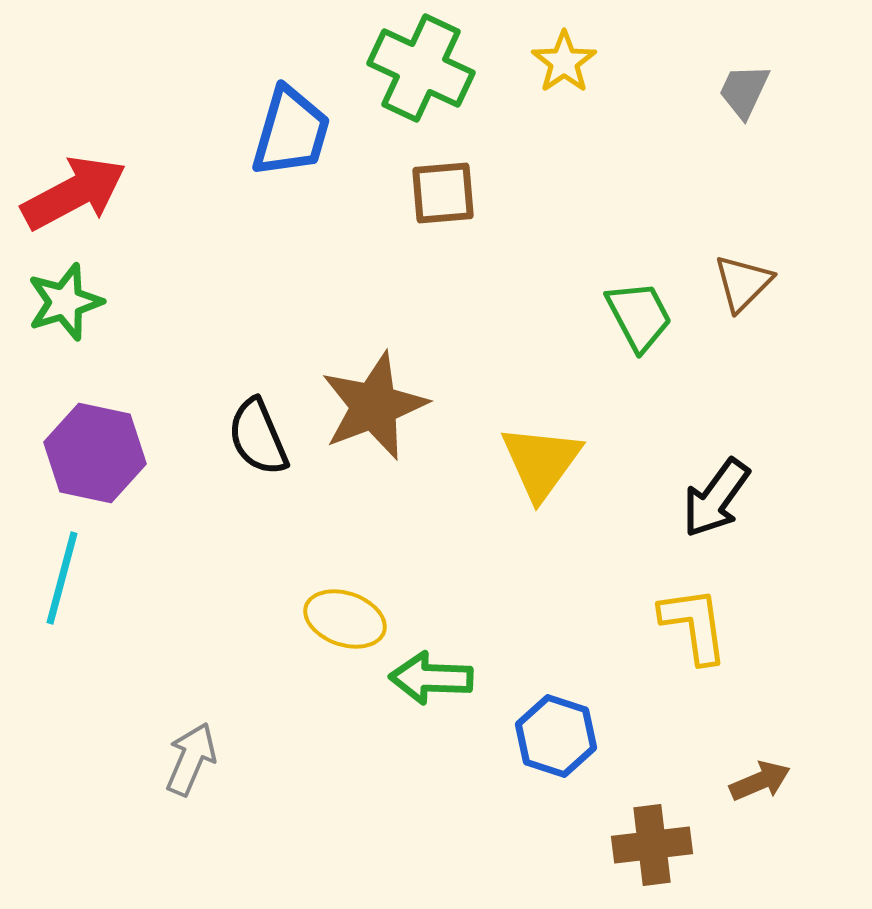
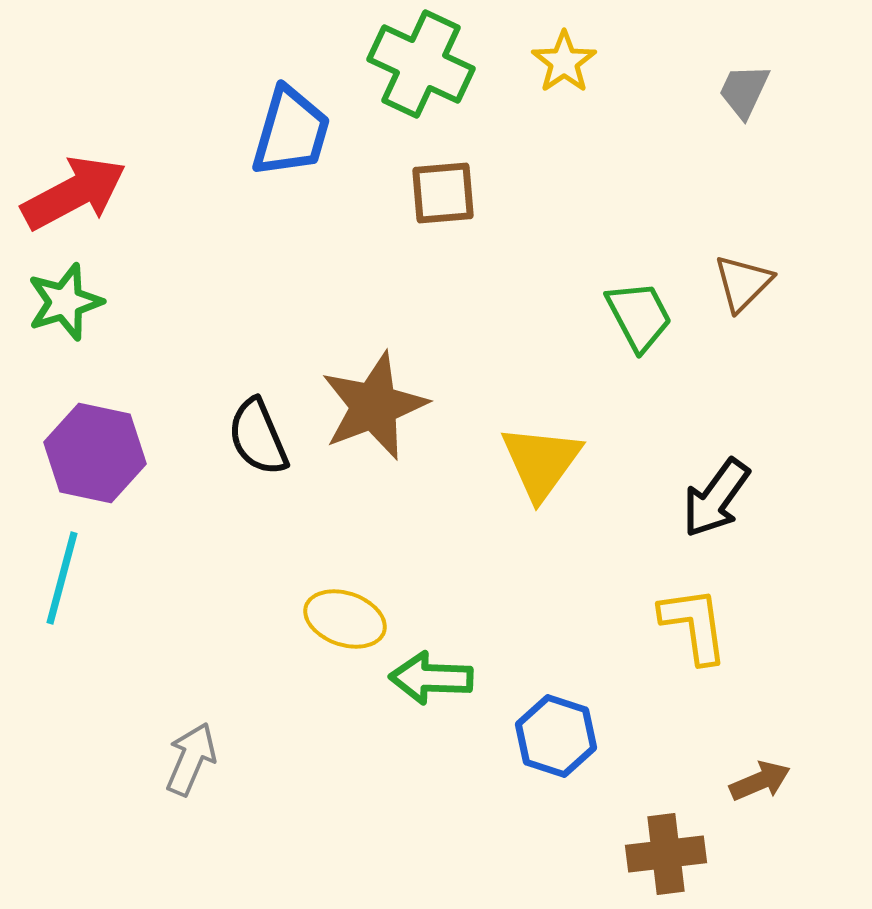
green cross: moved 4 px up
brown cross: moved 14 px right, 9 px down
